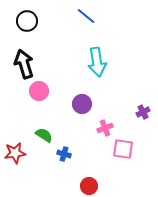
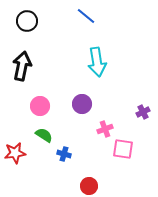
black arrow: moved 2 px left, 2 px down; rotated 28 degrees clockwise
pink circle: moved 1 px right, 15 px down
pink cross: moved 1 px down
